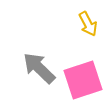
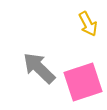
pink square: moved 2 px down
